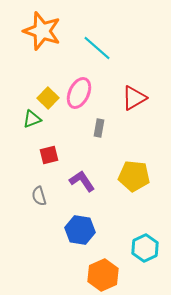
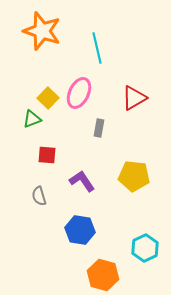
cyan line: rotated 36 degrees clockwise
red square: moved 2 px left; rotated 18 degrees clockwise
orange hexagon: rotated 20 degrees counterclockwise
